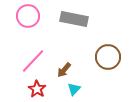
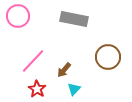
pink circle: moved 10 px left
